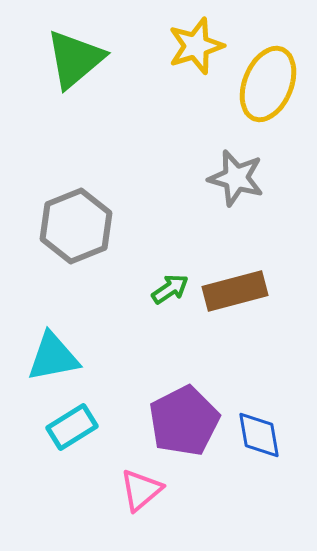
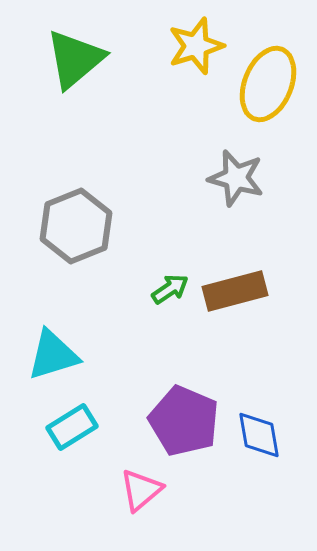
cyan triangle: moved 2 px up; rotated 6 degrees counterclockwise
purple pentagon: rotated 22 degrees counterclockwise
